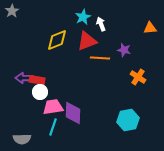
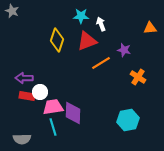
gray star: rotated 16 degrees counterclockwise
cyan star: moved 2 px left, 1 px up; rotated 28 degrees clockwise
yellow diamond: rotated 50 degrees counterclockwise
orange line: moved 1 px right, 5 px down; rotated 36 degrees counterclockwise
red rectangle: moved 10 px left, 16 px down
cyan line: rotated 36 degrees counterclockwise
